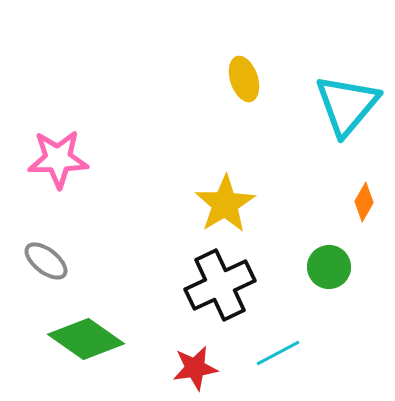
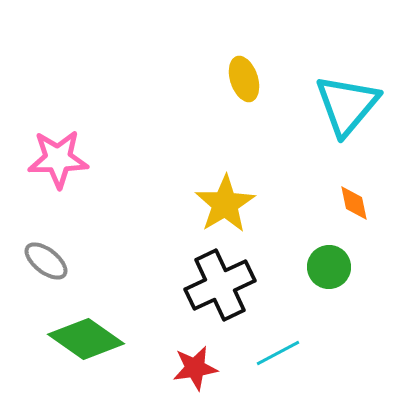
orange diamond: moved 10 px left, 1 px down; rotated 42 degrees counterclockwise
